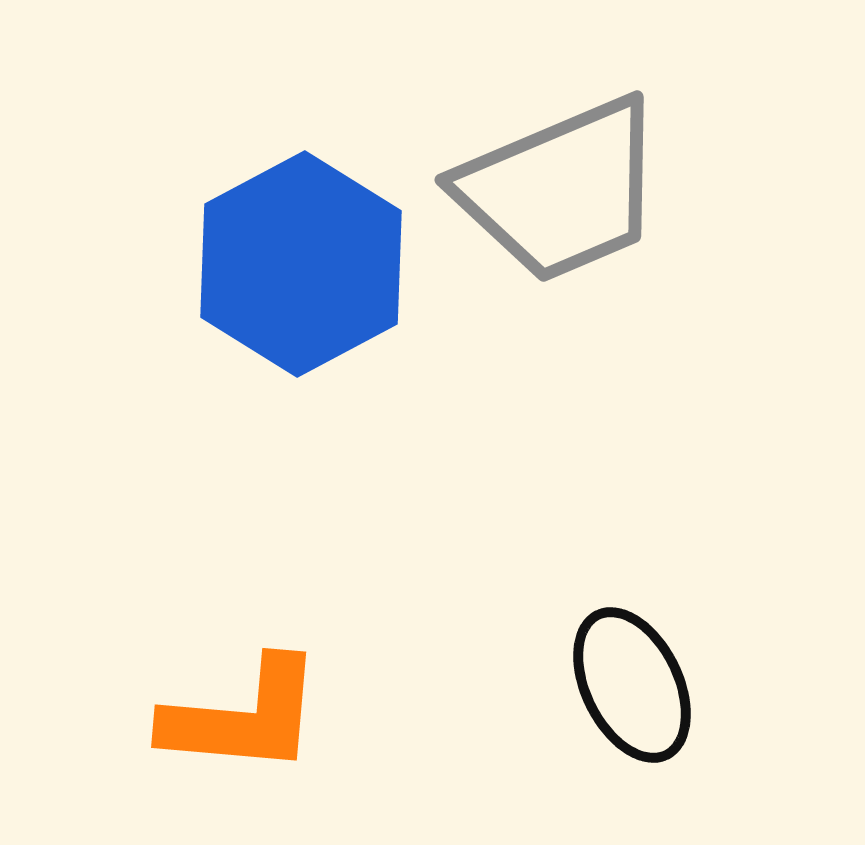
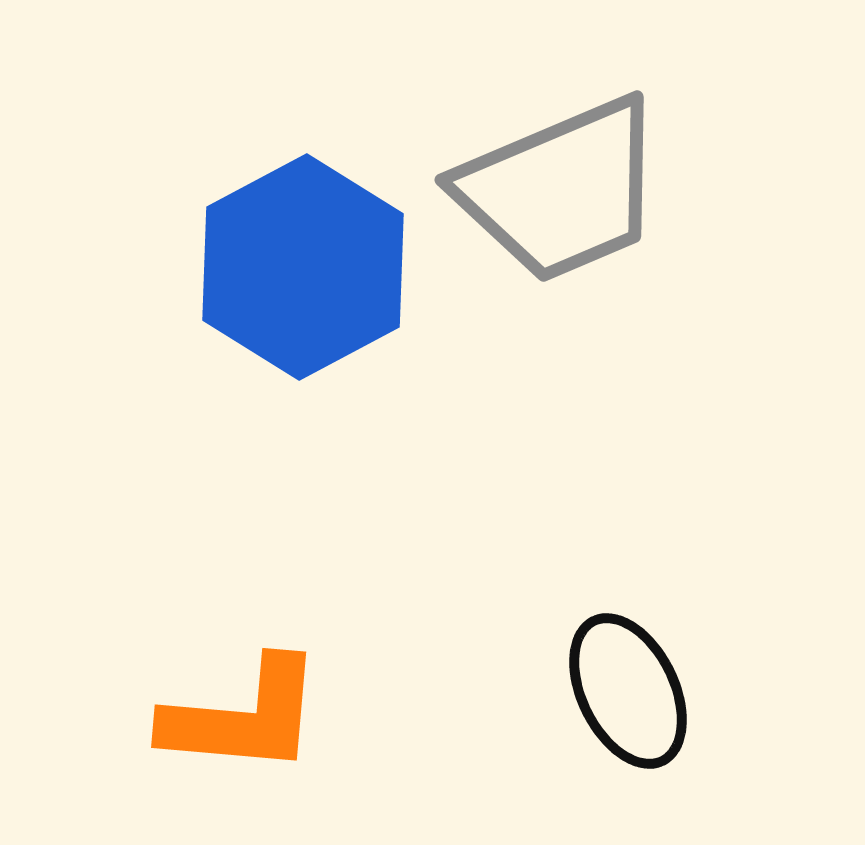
blue hexagon: moved 2 px right, 3 px down
black ellipse: moved 4 px left, 6 px down
